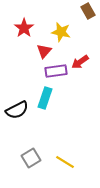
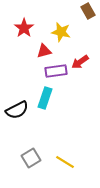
red triangle: rotated 35 degrees clockwise
